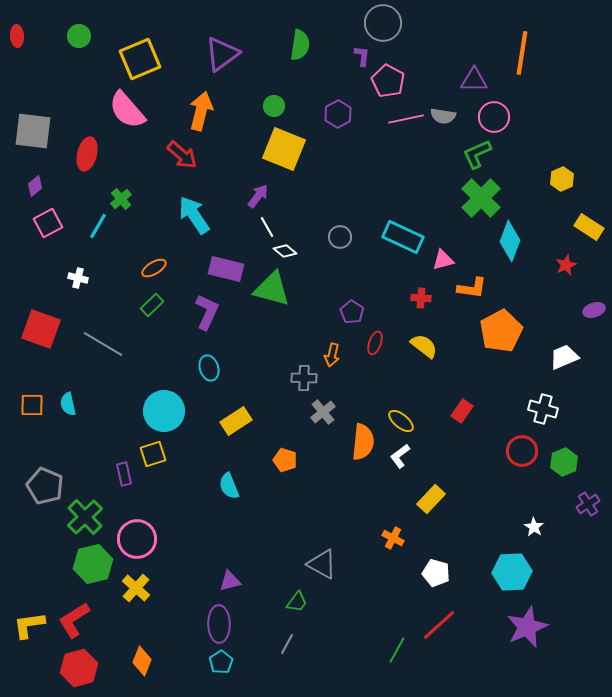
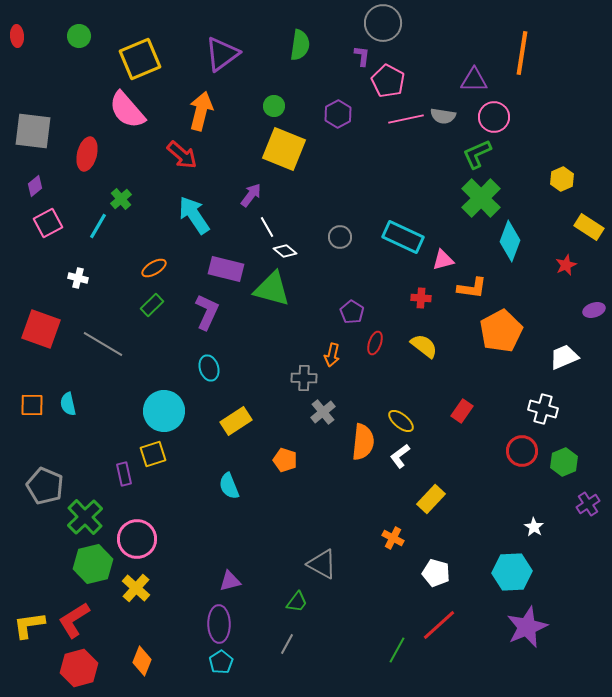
purple arrow at (258, 196): moved 7 px left, 1 px up
